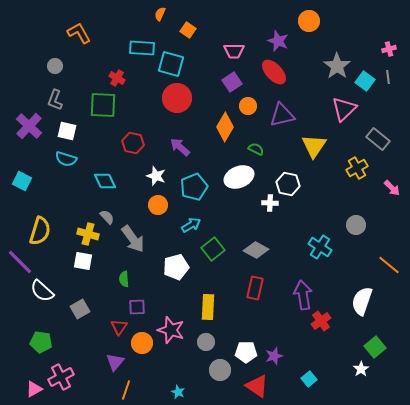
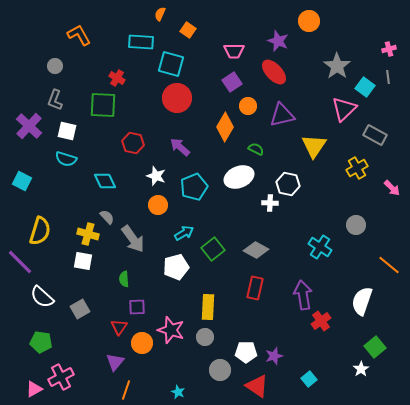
orange L-shape at (79, 33): moved 2 px down
cyan rectangle at (142, 48): moved 1 px left, 6 px up
cyan square at (365, 81): moved 6 px down
gray rectangle at (378, 139): moved 3 px left, 4 px up; rotated 10 degrees counterclockwise
cyan arrow at (191, 225): moved 7 px left, 8 px down
white semicircle at (42, 291): moved 6 px down
gray circle at (206, 342): moved 1 px left, 5 px up
